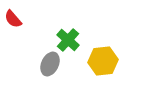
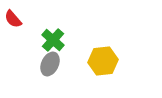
green cross: moved 15 px left
